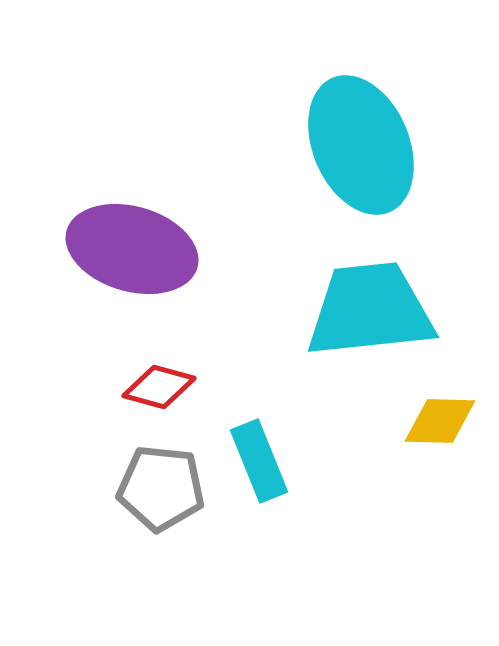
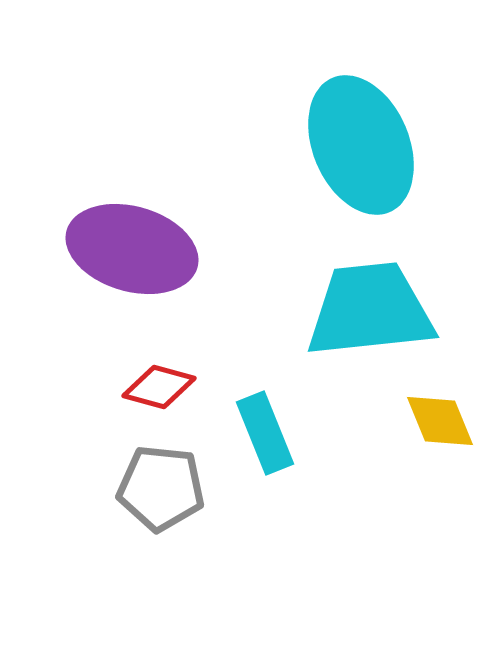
yellow diamond: rotated 66 degrees clockwise
cyan rectangle: moved 6 px right, 28 px up
